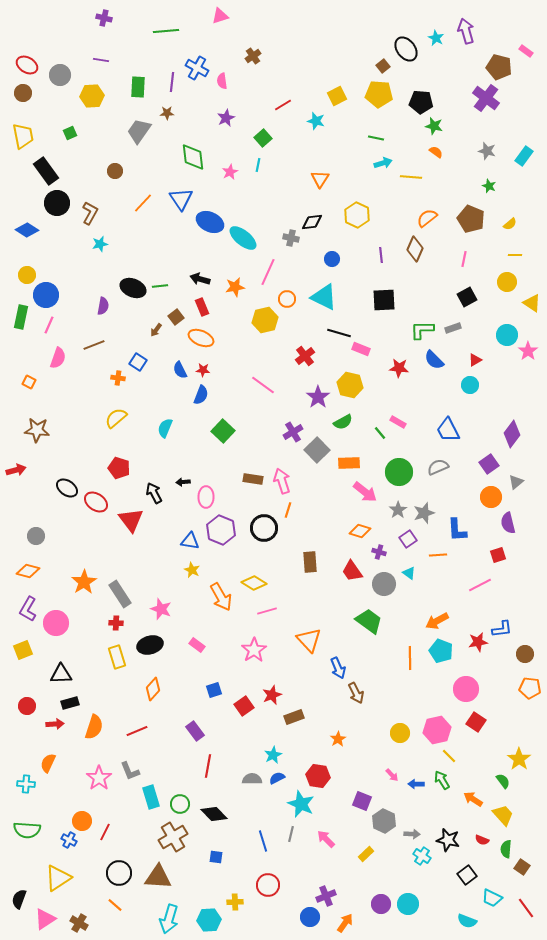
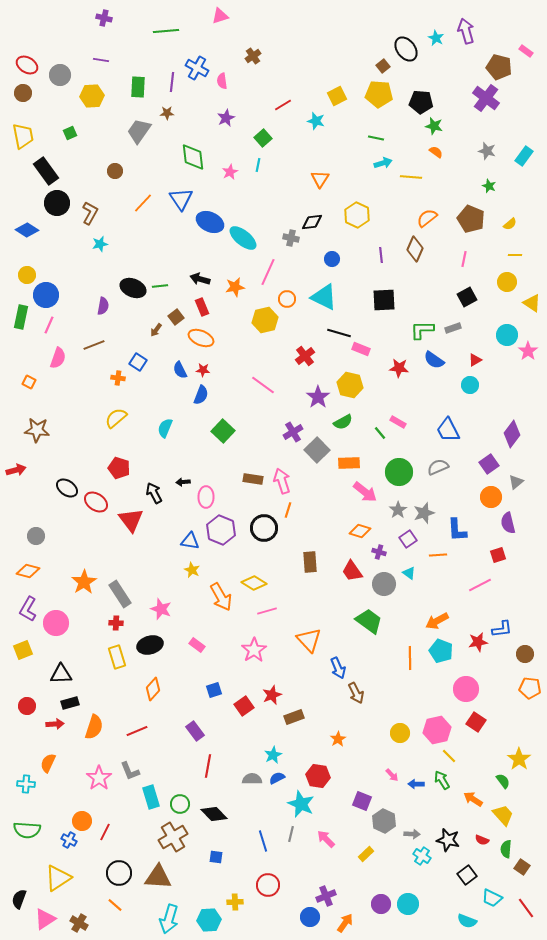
blue semicircle at (434, 360): rotated 10 degrees counterclockwise
